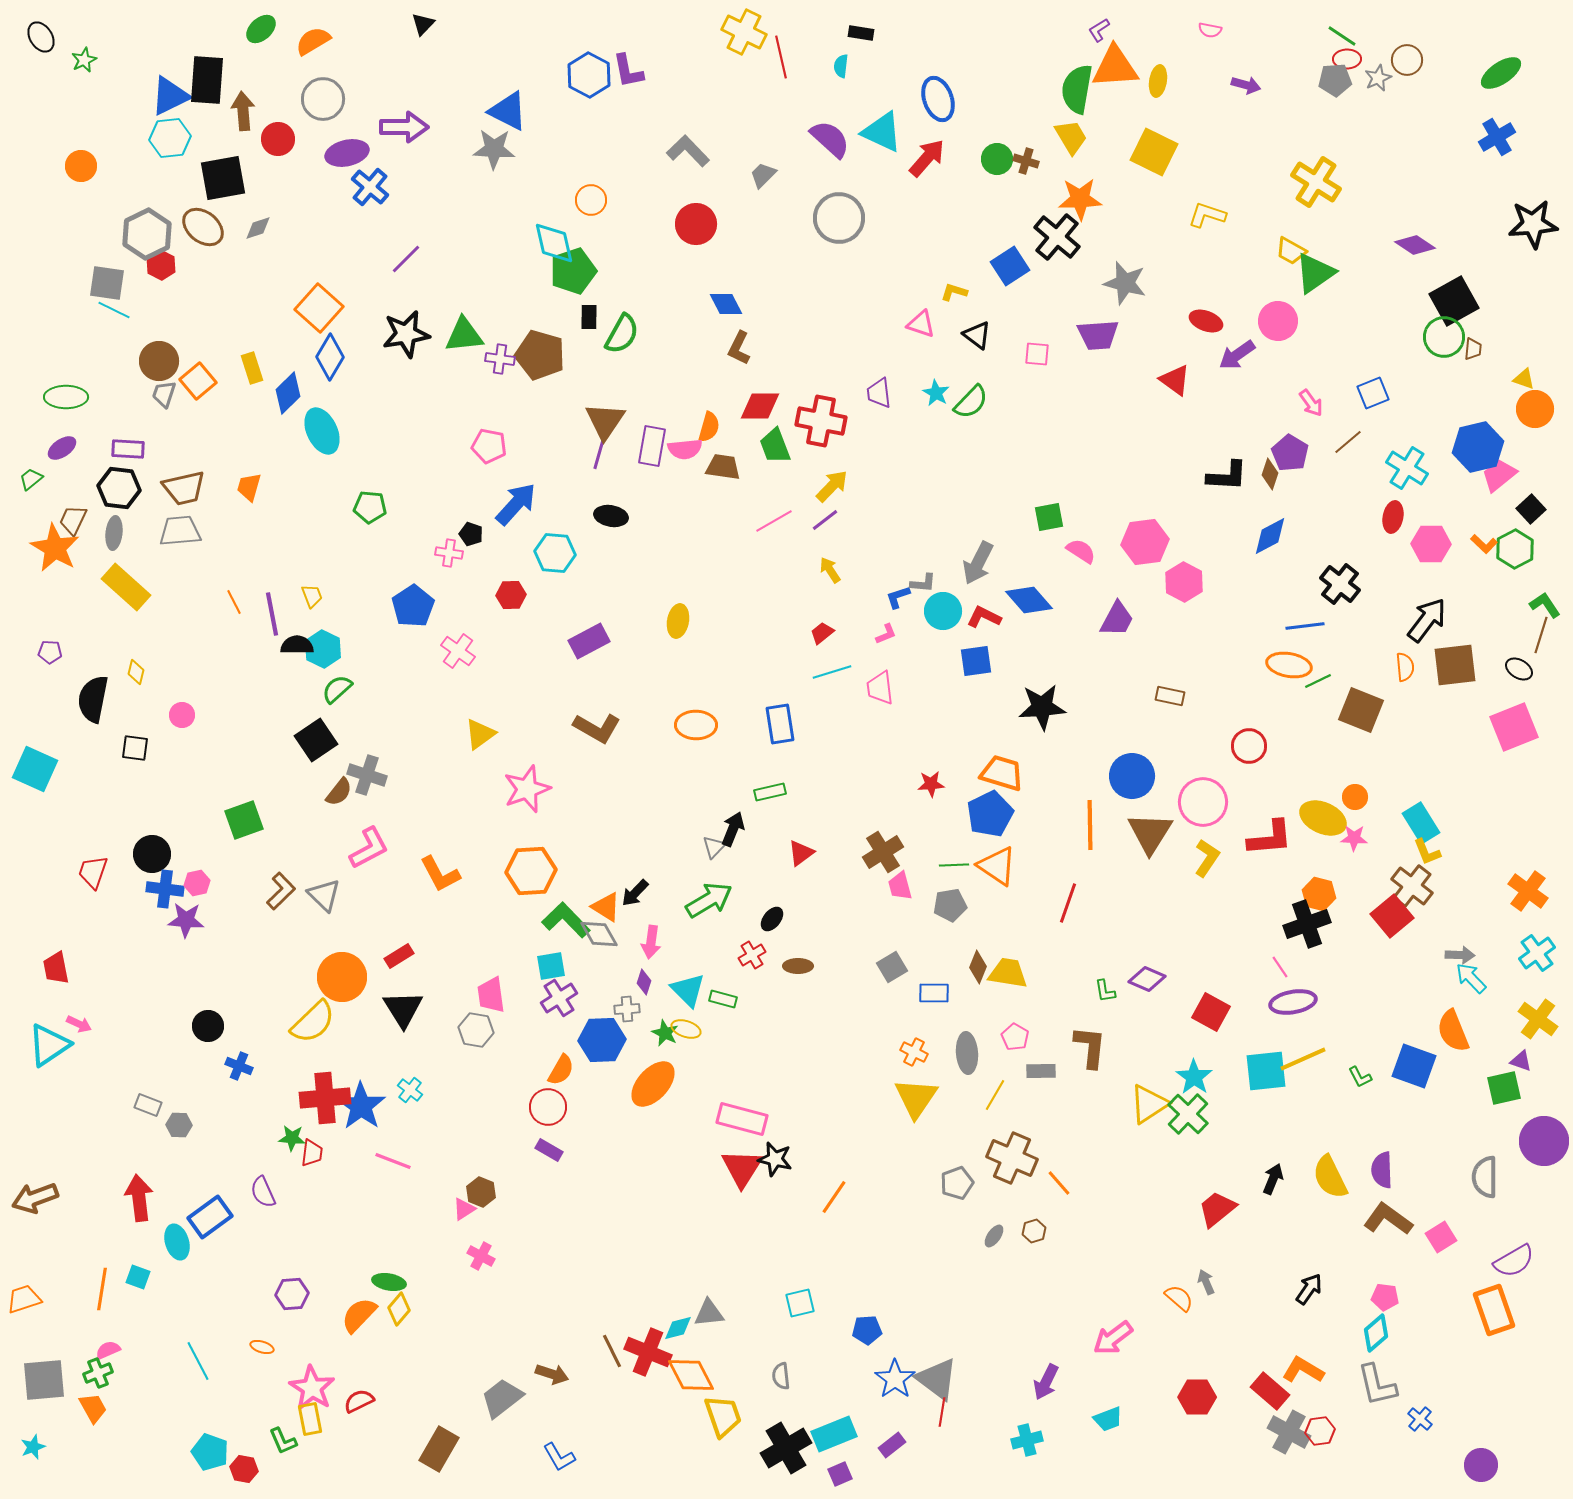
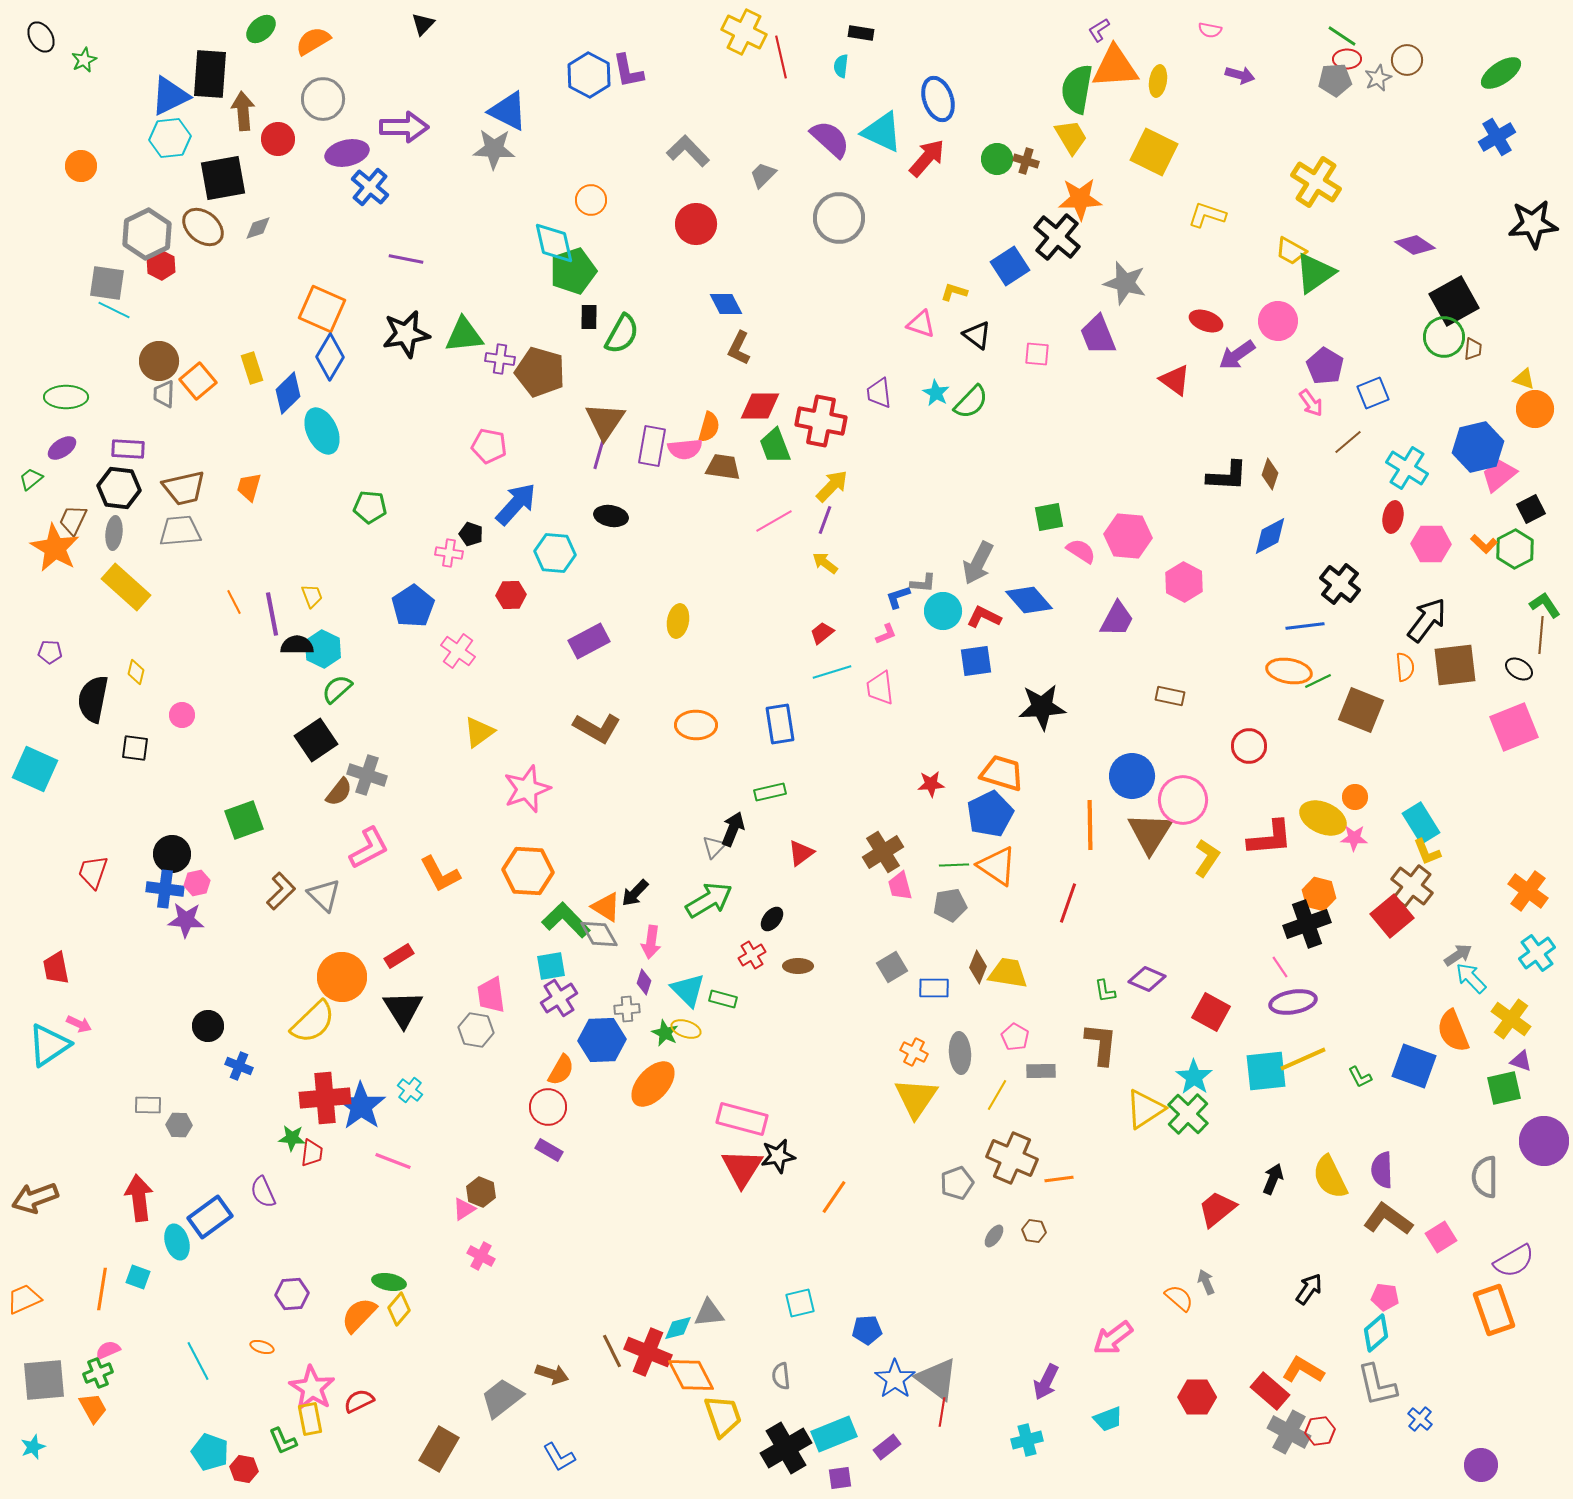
black rectangle at (207, 80): moved 3 px right, 6 px up
purple arrow at (1246, 85): moved 6 px left, 10 px up
purple line at (406, 259): rotated 56 degrees clockwise
orange square at (319, 308): moved 3 px right, 1 px down; rotated 18 degrees counterclockwise
purple trapezoid at (1098, 335): rotated 72 degrees clockwise
brown pentagon at (540, 355): moved 17 px down
gray trapezoid at (164, 394): rotated 16 degrees counterclockwise
purple pentagon at (1290, 453): moved 35 px right, 87 px up
black square at (1531, 509): rotated 16 degrees clockwise
purple line at (825, 520): rotated 32 degrees counterclockwise
pink hexagon at (1145, 542): moved 17 px left, 6 px up; rotated 12 degrees clockwise
yellow arrow at (830, 570): moved 5 px left, 7 px up; rotated 20 degrees counterclockwise
brown line at (1541, 635): rotated 12 degrees counterclockwise
orange ellipse at (1289, 665): moved 6 px down
yellow triangle at (480, 734): moved 1 px left, 2 px up
pink circle at (1203, 802): moved 20 px left, 2 px up
black circle at (152, 854): moved 20 px right
orange hexagon at (531, 871): moved 3 px left; rotated 6 degrees clockwise
gray arrow at (1460, 955): moved 2 px left; rotated 36 degrees counterclockwise
blue rectangle at (934, 993): moved 5 px up
yellow cross at (1538, 1019): moved 27 px left
brown L-shape at (1090, 1047): moved 11 px right, 3 px up
gray ellipse at (967, 1053): moved 7 px left
yellow line at (995, 1095): moved 2 px right
yellow triangle at (1149, 1104): moved 4 px left, 5 px down
gray rectangle at (148, 1105): rotated 20 degrees counterclockwise
black star at (775, 1159): moved 3 px right, 3 px up; rotated 24 degrees counterclockwise
orange line at (1059, 1183): moved 4 px up; rotated 56 degrees counterclockwise
brown hexagon at (1034, 1231): rotated 25 degrees clockwise
orange trapezoid at (24, 1299): rotated 6 degrees counterclockwise
purple rectangle at (892, 1445): moved 5 px left, 2 px down
purple square at (840, 1474): moved 4 px down; rotated 15 degrees clockwise
